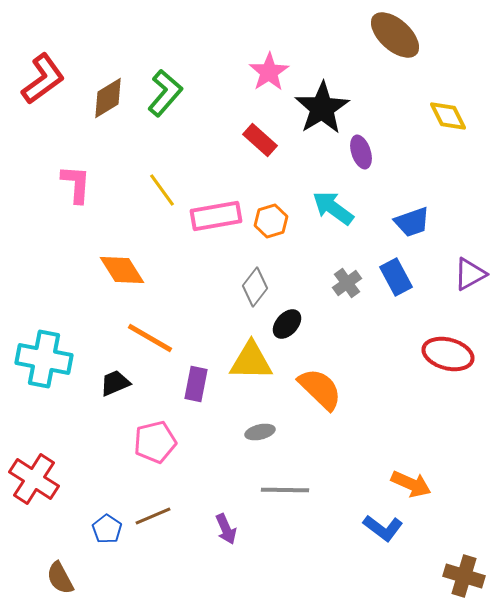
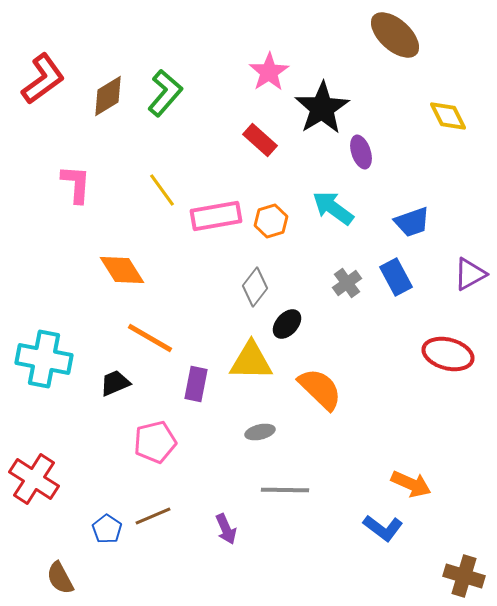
brown diamond: moved 2 px up
